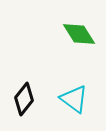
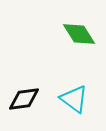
black diamond: rotated 44 degrees clockwise
